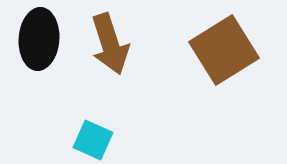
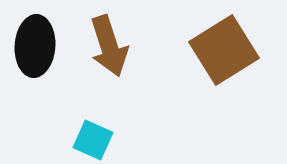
black ellipse: moved 4 px left, 7 px down
brown arrow: moved 1 px left, 2 px down
